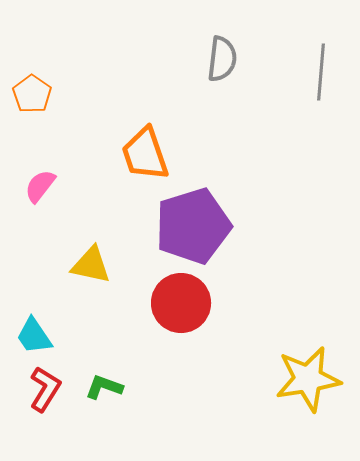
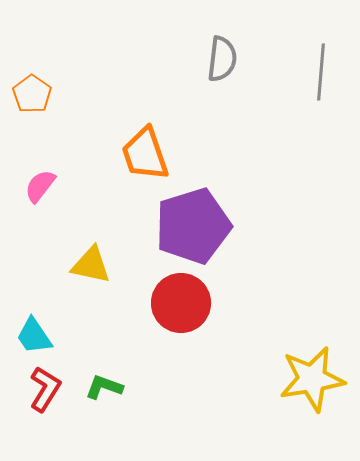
yellow star: moved 4 px right
